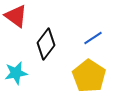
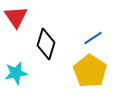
red triangle: moved 1 px down; rotated 20 degrees clockwise
black diamond: rotated 20 degrees counterclockwise
yellow pentagon: moved 1 px right, 5 px up
